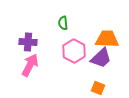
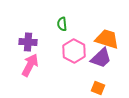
green semicircle: moved 1 px left, 1 px down
orange trapezoid: rotated 15 degrees clockwise
